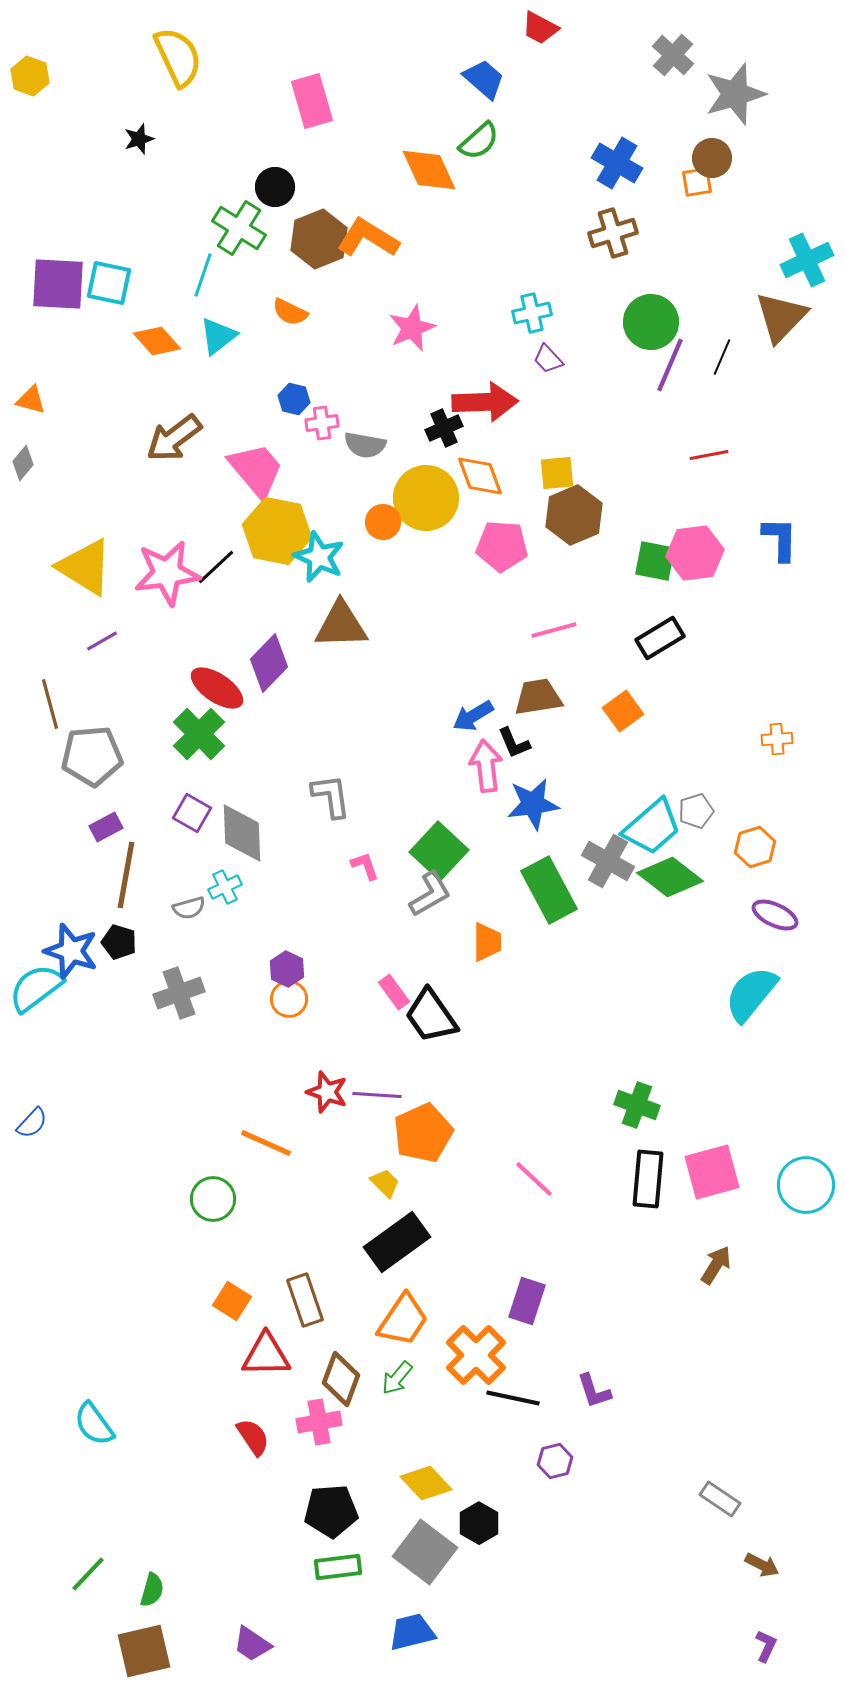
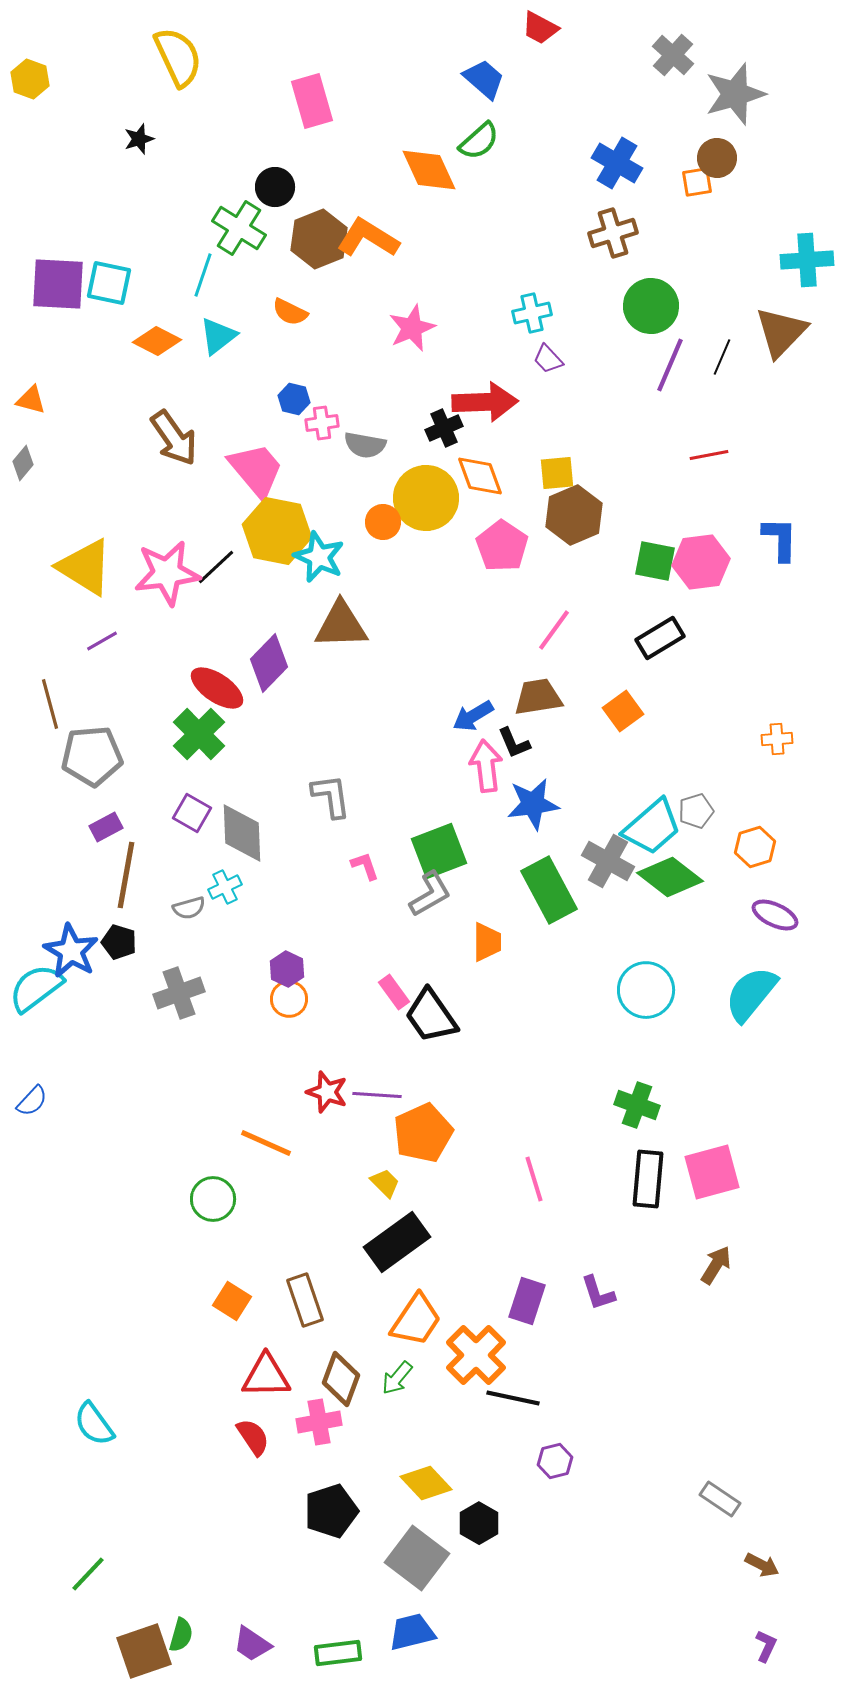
yellow hexagon at (30, 76): moved 3 px down
brown circle at (712, 158): moved 5 px right
cyan cross at (807, 260): rotated 21 degrees clockwise
brown triangle at (781, 317): moved 15 px down
green circle at (651, 322): moved 16 px up
orange diamond at (157, 341): rotated 21 degrees counterclockwise
brown arrow at (174, 438): rotated 88 degrees counterclockwise
pink pentagon at (502, 546): rotated 30 degrees clockwise
pink hexagon at (695, 553): moved 6 px right, 9 px down
pink line at (554, 630): rotated 39 degrees counterclockwise
green square at (439, 851): rotated 26 degrees clockwise
blue star at (71, 951): rotated 12 degrees clockwise
blue semicircle at (32, 1123): moved 22 px up
pink line at (534, 1179): rotated 30 degrees clockwise
cyan circle at (806, 1185): moved 160 px left, 195 px up
orange trapezoid at (403, 1320): moved 13 px right
red triangle at (266, 1355): moved 21 px down
purple L-shape at (594, 1391): moved 4 px right, 98 px up
black pentagon at (331, 1511): rotated 14 degrees counterclockwise
gray square at (425, 1552): moved 8 px left, 6 px down
green rectangle at (338, 1567): moved 86 px down
green semicircle at (152, 1590): moved 29 px right, 45 px down
brown square at (144, 1651): rotated 6 degrees counterclockwise
